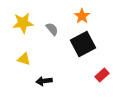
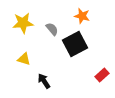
orange star: rotated 21 degrees counterclockwise
black square: moved 8 px left
black arrow: rotated 63 degrees clockwise
